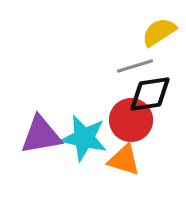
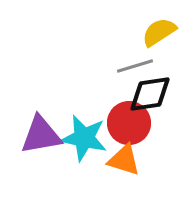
red circle: moved 2 px left, 3 px down
